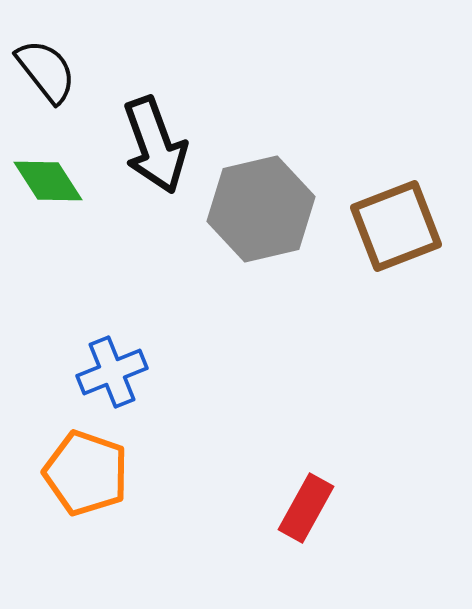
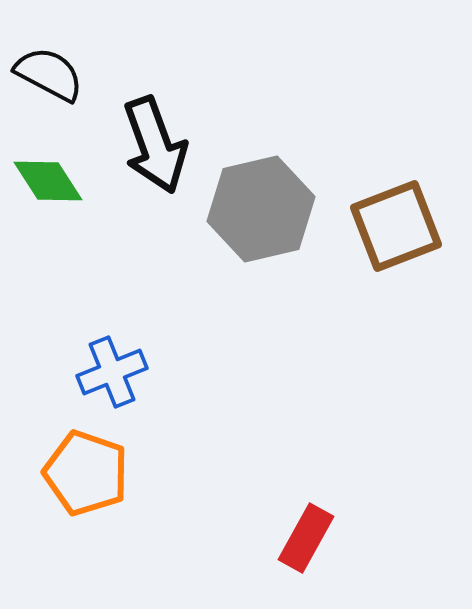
black semicircle: moved 3 px right, 3 px down; rotated 24 degrees counterclockwise
red rectangle: moved 30 px down
